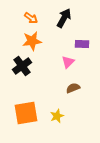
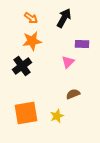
brown semicircle: moved 6 px down
